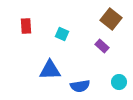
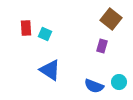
red rectangle: moved 2 px down
cyan square: moved 17 px left
purple rectangle: rotated 64 degrees clockwise
blue triangle: rotated 35 degrees clockwise
blue semicircle: moved 14 px right; rotated 30 degrees clockwise
